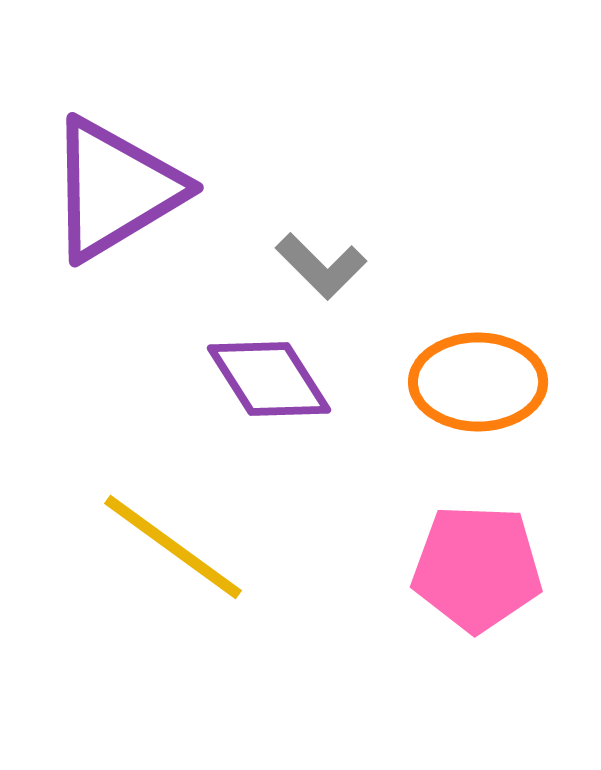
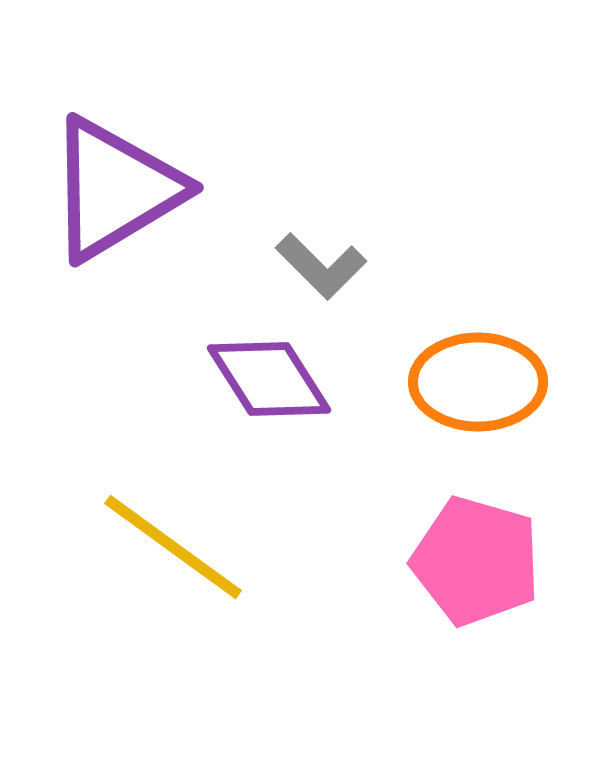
pink pentagon: moved 1 px left, 7 px up; rotated 14 degrees clockwise
